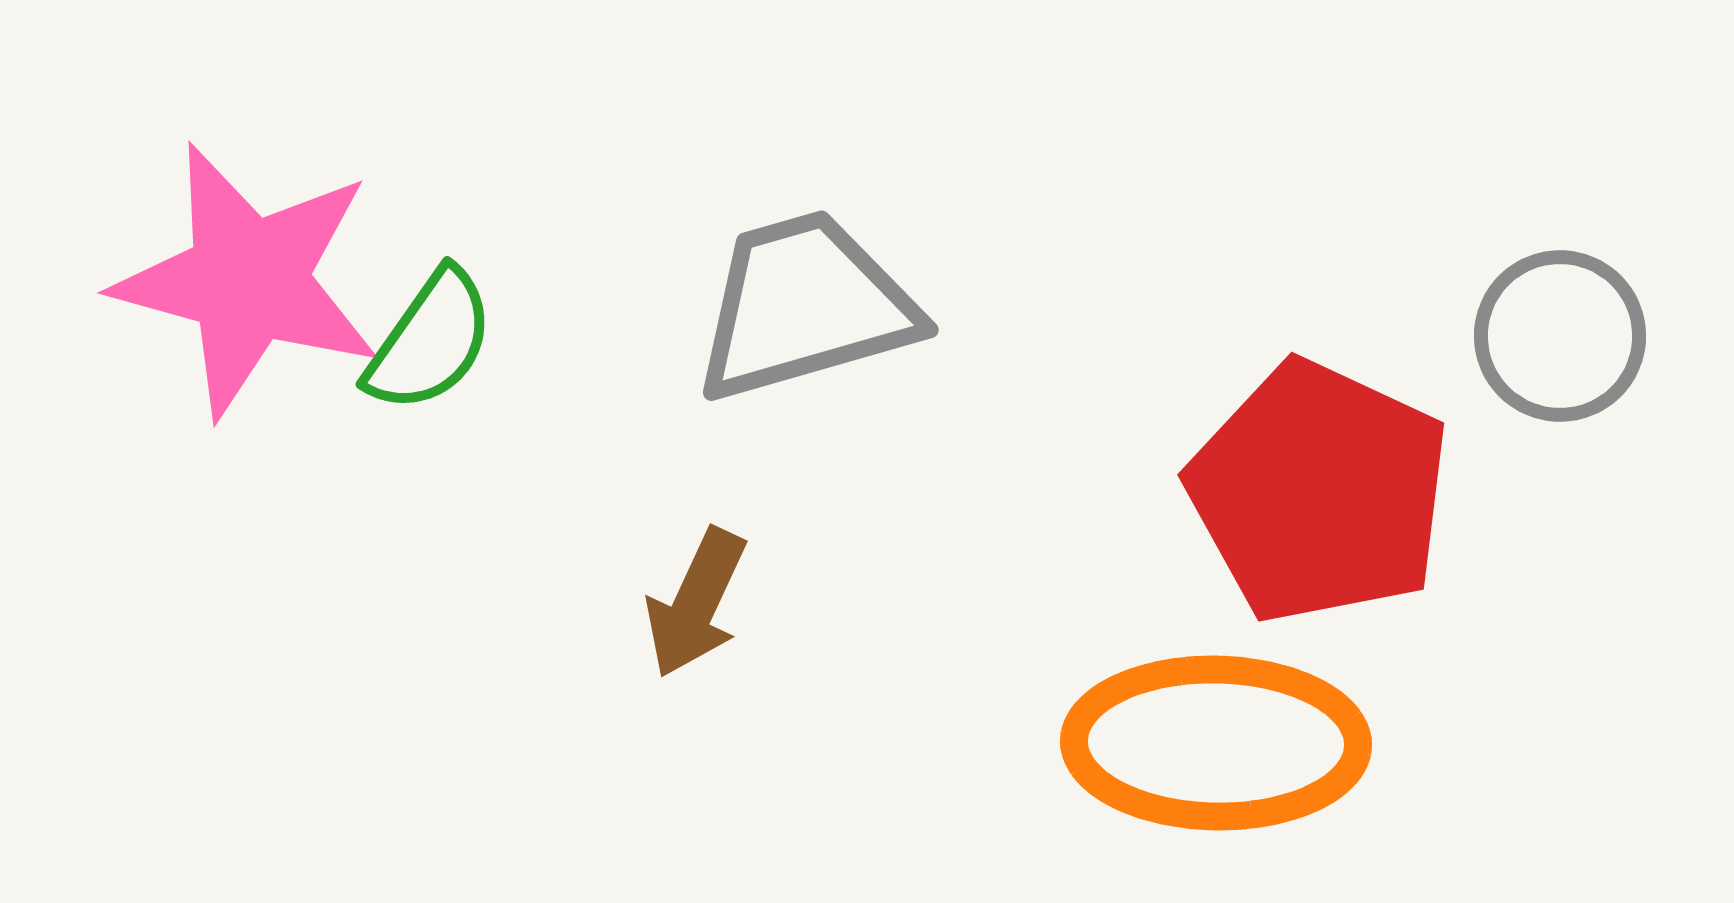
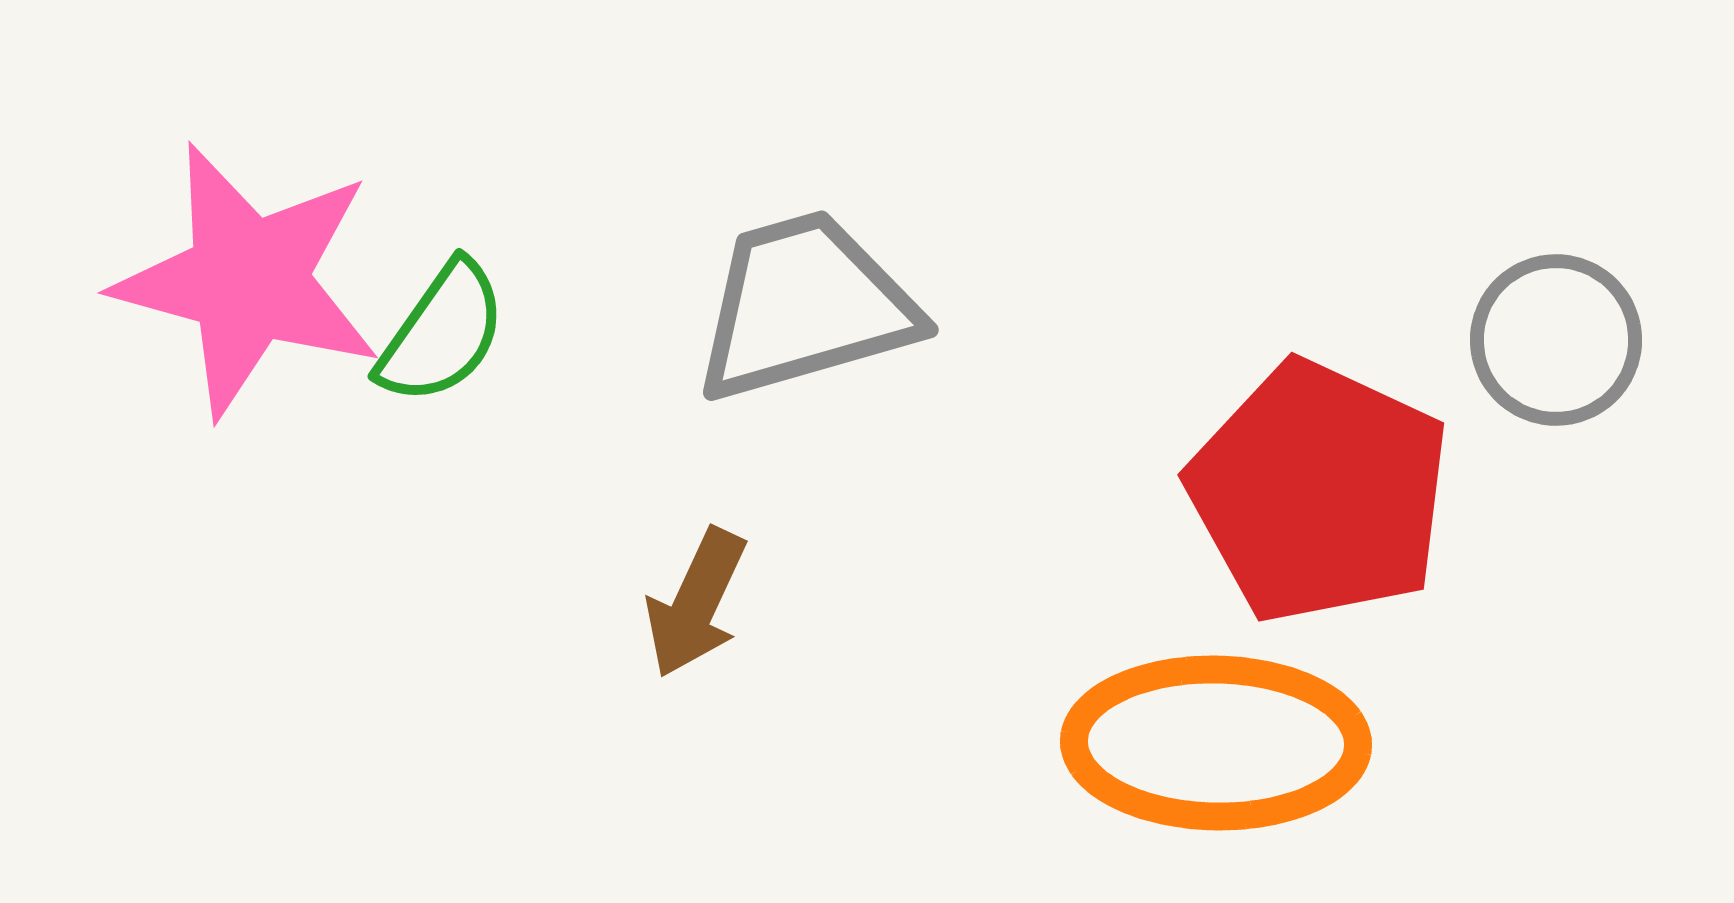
gray circle: moved 4 px left, 4 px down
green semicircle: moved 12 px right, 8 px up
